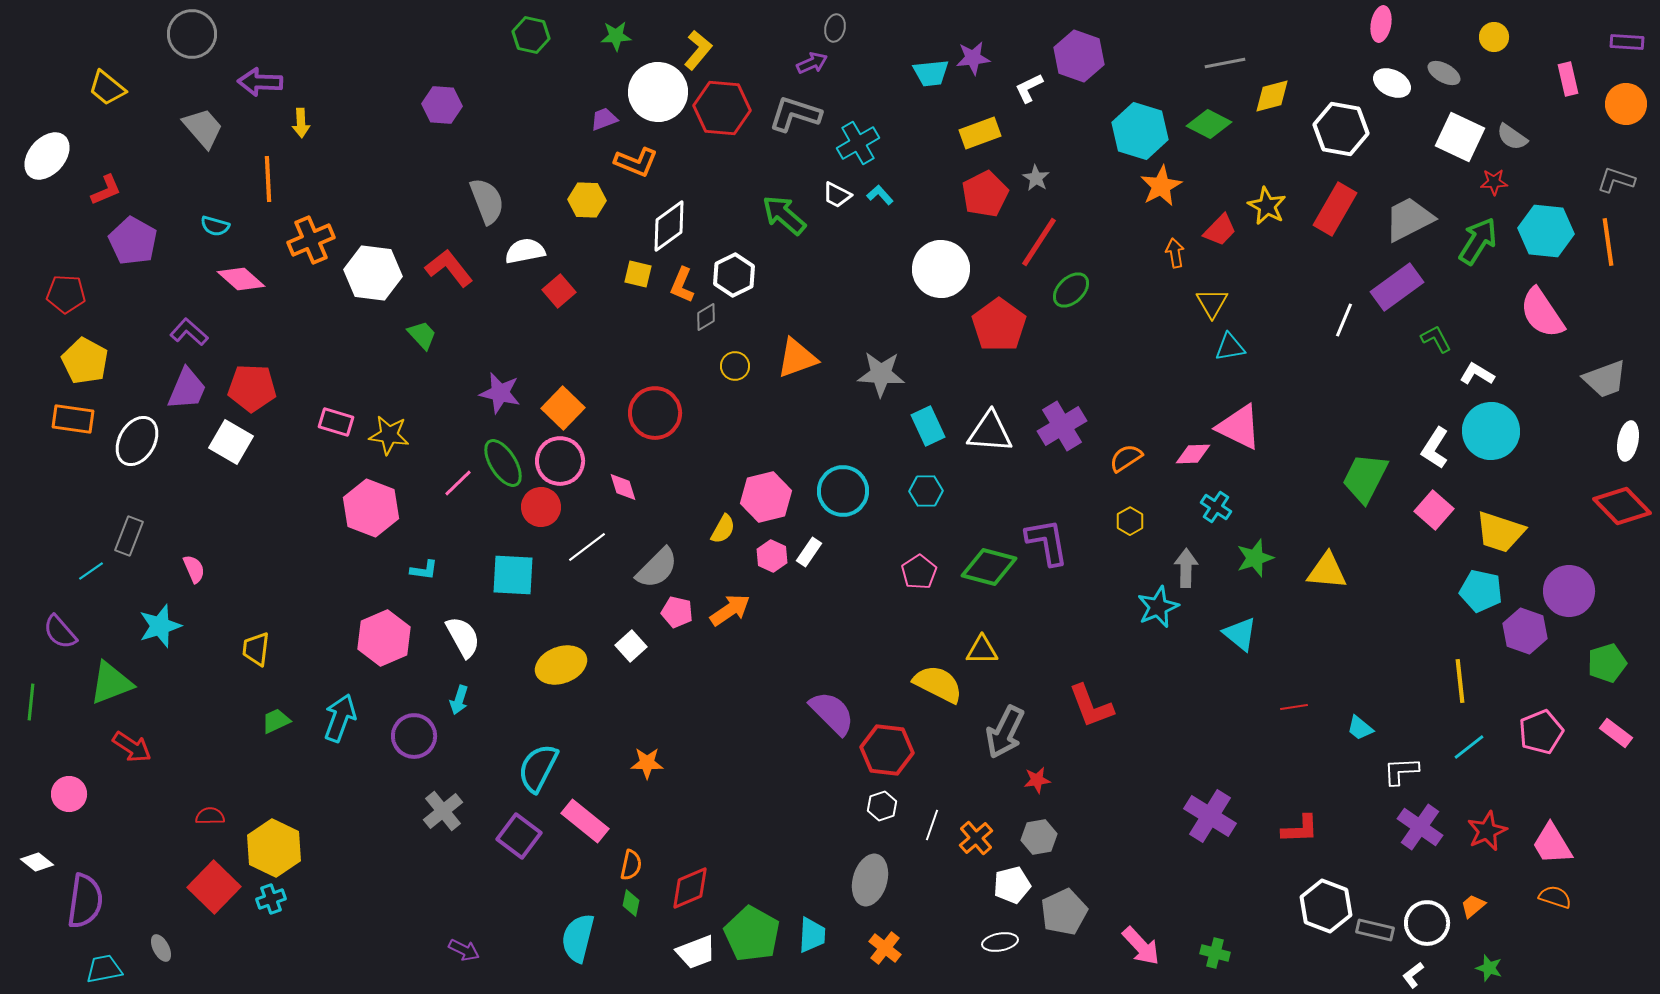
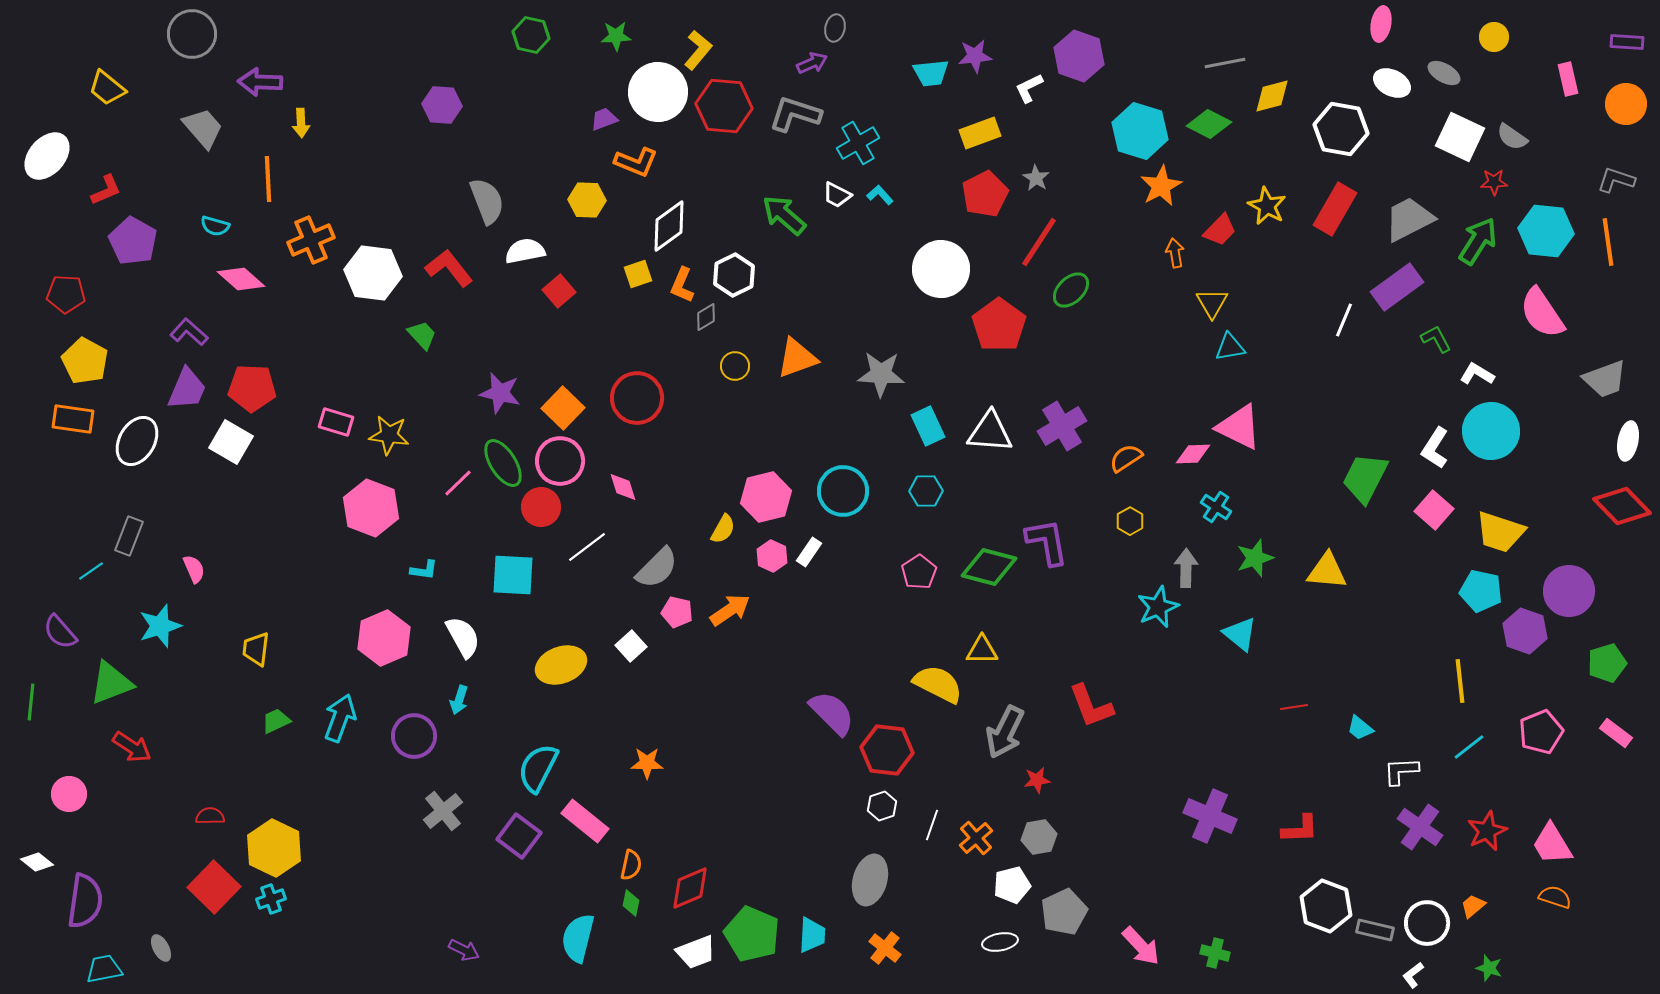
purple star at (973, 58): moved 2 px right, 2 px up
red hexagon at (722, 108): moved 2 px right, 2 px up
yellow square at (638, 274): rotated 32 degrees counterclockwise
red circle at (655, 413): moved 18 px left, 15 px up
purple cross at (1210, 816): rotated 9 degrees counterclockwise
green pentagon at (752, 934): rotated 6 degrees counterclockwise
